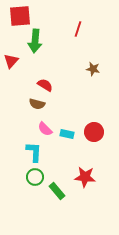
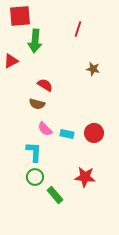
red triangle: rotated 21 degrees clockwise
red circle: moved 1 px down
green rectangle: moved 2 px left, 4 px down
